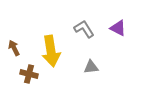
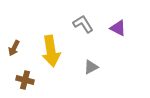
gray L-shape: moved 1 px left, 5 px up
brown arrow: rotated 126 degrees counterclockwise
gray triangle: rotated 21 degrees counterclockwise
brown cross: moved 4 px left, 6 px down
